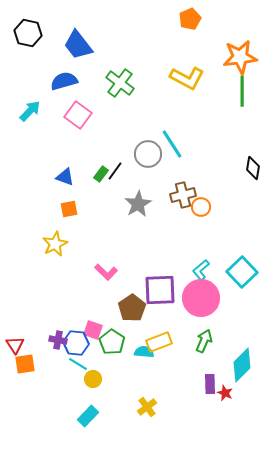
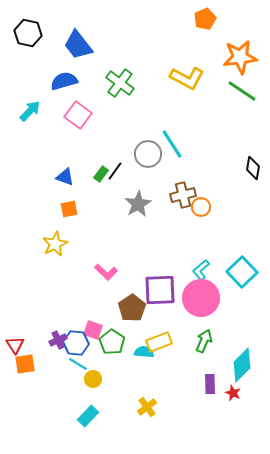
orange pentagon at (190, 19): moved 15 px right
green line at (242, 91): rotated 56 degrees counterclockwise
purple cross at (58, 340): rotated 36 degrees counterclockwise
red star at (225, 393): moved 8 px right
